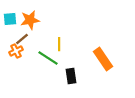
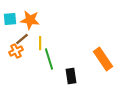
orange star: rotated 18 degrees clockwise
yellow line: moved 19 px left, 1 px up
green line: moved 1 px right, 1 px down; rotated 40 degrees clockwise
